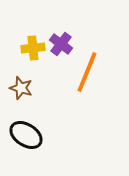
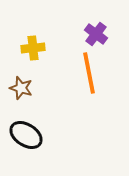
purple cross: moved 35 px right, 10 px up
orange line: moved 2 px right, 1 px down; rotated 33 degrees counterclockwise
